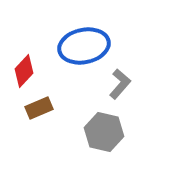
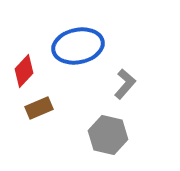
blue ellipse: moved 6 px left
gray L-shape: moved 5 px right
gray hexagon: moved 4 px right, 3 px down
